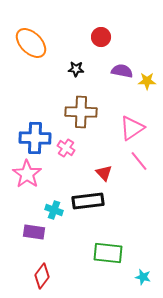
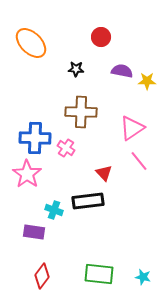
green rectangle: moved 9 px left, 21 px down
